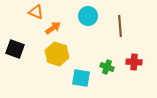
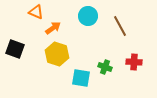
brown line: rotated 25 degrees counterclockwise
green cross: moved 2 px left
